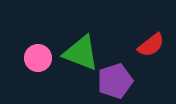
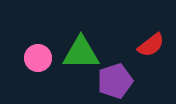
green triangle: rotated 21 degrees counterclockwise
